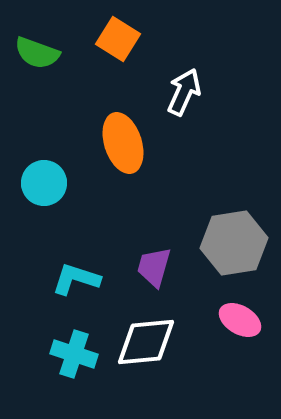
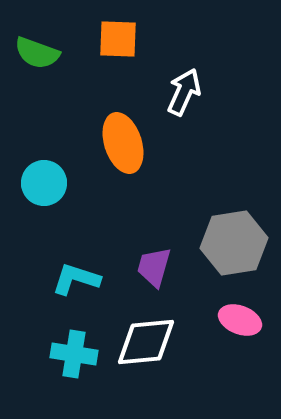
orange square: rotated 30 degrees counterclockwise
pink ellipse: rotated 9 degrees counterclockwise
cyan cross: rotated 9 degrees counterclockwise
